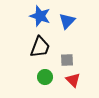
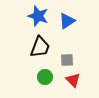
blue star: moved 2 px left
blue triangle: rotated 12 degrees clockwise
